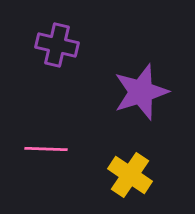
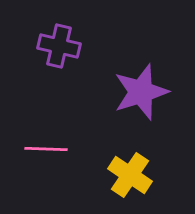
purple cross: moved 2 px right, 1 px down
